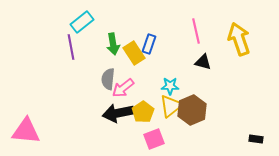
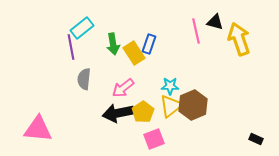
cyan rectangle: moved 6 px down
black triangle: moved 12 px right, 40 px up
gray semicircle: moved 24 px left
brown hexagon: moved 1 px right, 5 px up
pink triangle: moved 12 px right, 2 px up
black rectangle: rotated 16 degrees clockwise
